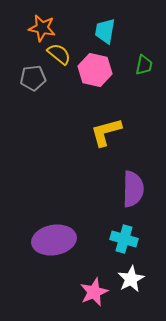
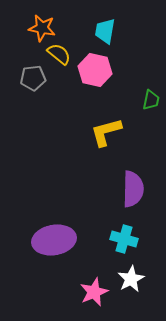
green trapezoid: moved 7 px right, 35 px down
